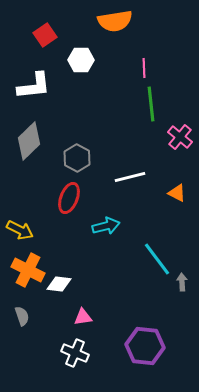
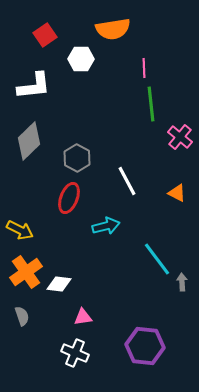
orange semicircle: moved 2 px left, 8 px down
white hexagon: moved 1 px up
white line: moved 3 px left, 4 px down; rotated 76 degrees clockwise
orange cross: moved 2 px left, 2 px down; rotated 28 degrees clockwise
